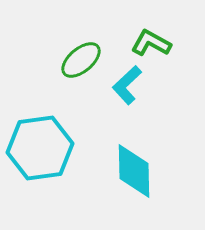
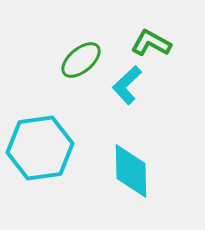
cyan diamond: moved 3 px left
